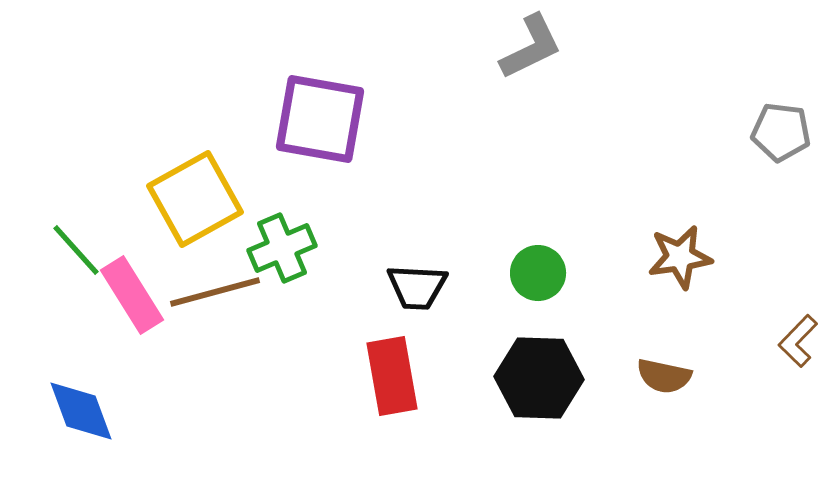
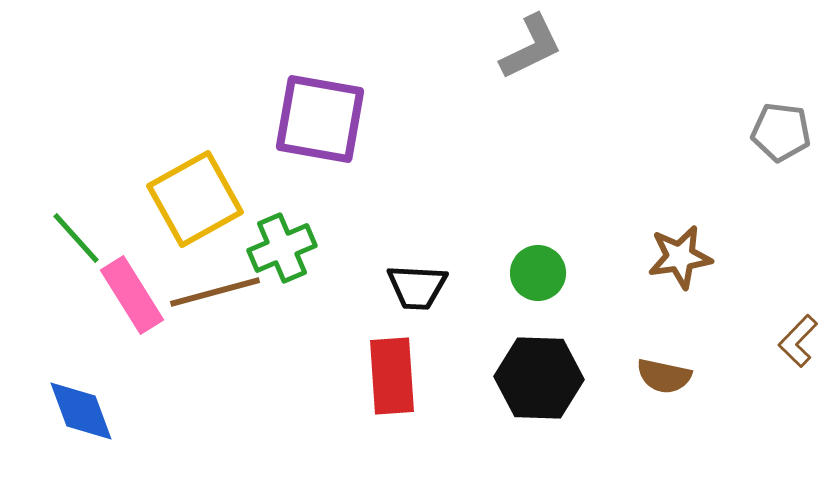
green line: moved 12 px up
red rectangle: rotated 6 degrees clockwise
